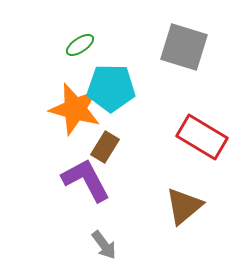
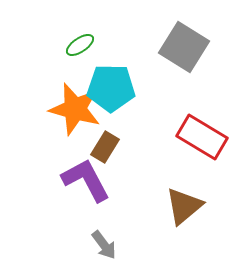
gray square: rotated 15 degrees clockwise
